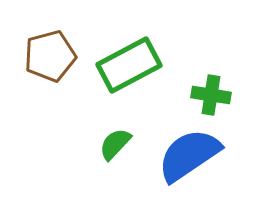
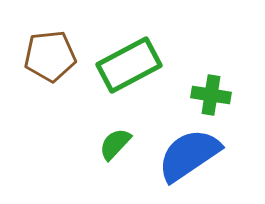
brown pentagon: rotated 9 degrees clockwise
